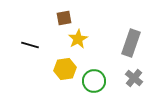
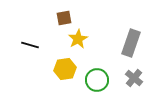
green circle: moved 3 px right, 1 px up
